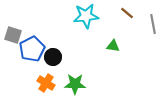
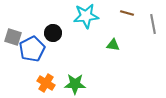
brown line: rotated 24 degrees counterclockwise
gray square: moved 2 px down
green triangle: moved 1 px up
black circle: moved 24 px up
